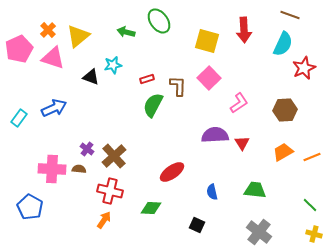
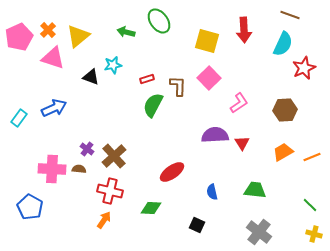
pink pentagon: moved 12 px up
